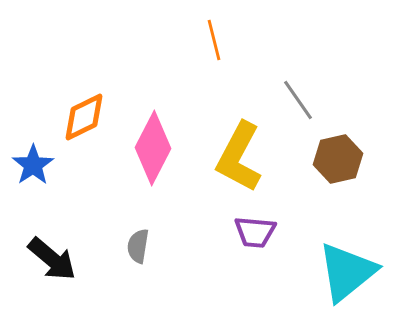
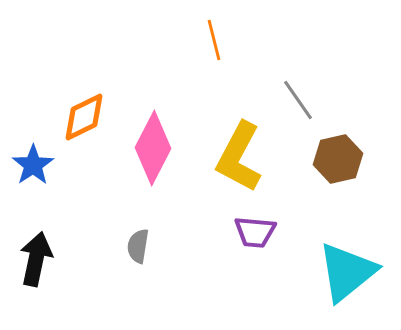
black arrow: moved 16 px left; rotated 118 degrees counterclockwise
